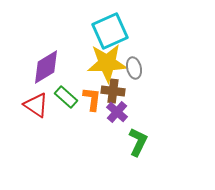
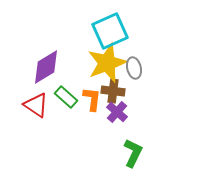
yellow star: rotated 18 degrees counterclockwise
green L-shape: moved 5 px left, 11 px down
